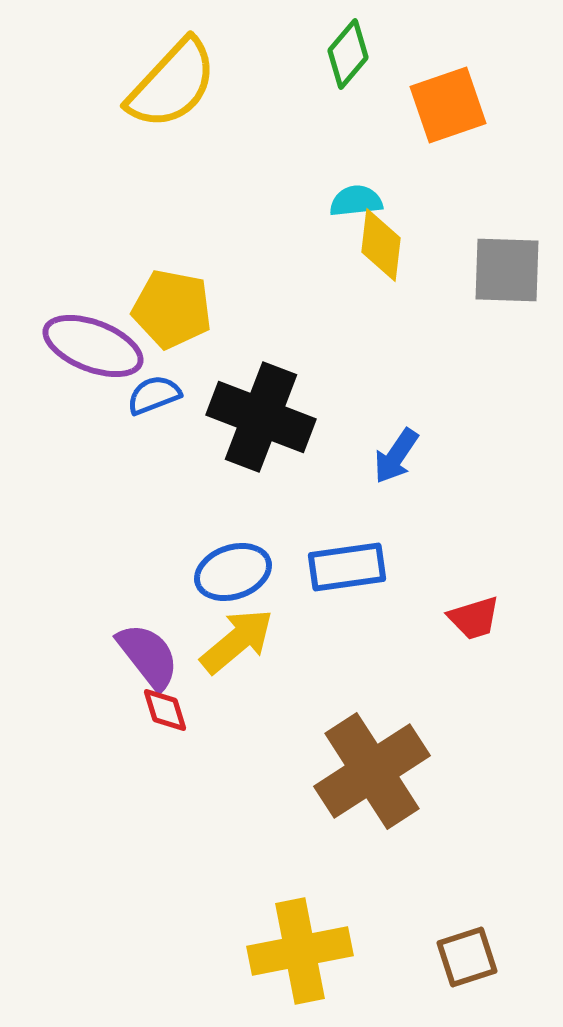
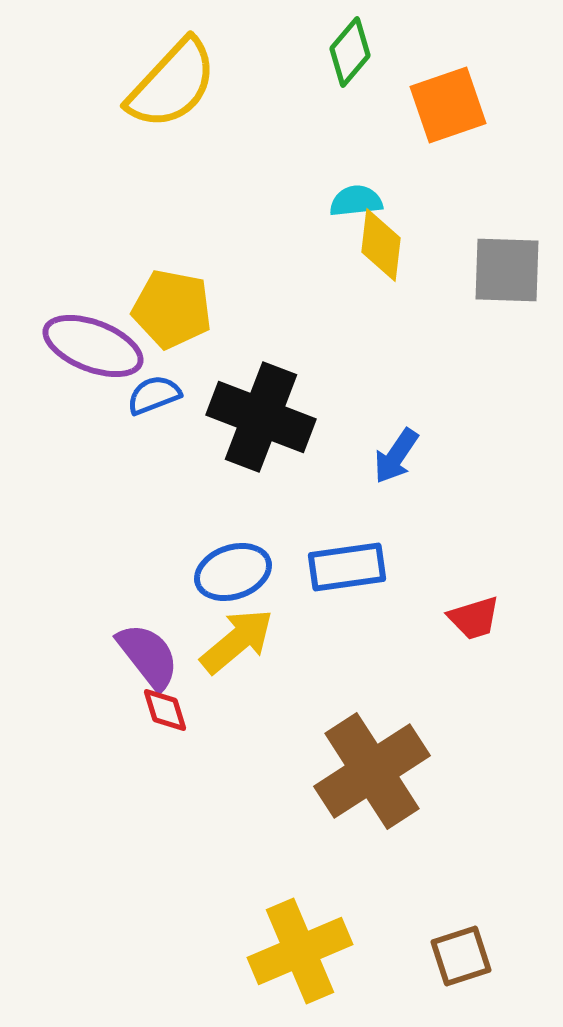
green diamond: moved 2 px right, 2 px up
yellow cross: rotated 12 degrees counterclockwise
brown square: moved 6 px left, 1 px up
